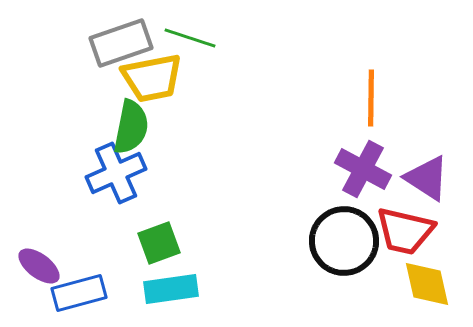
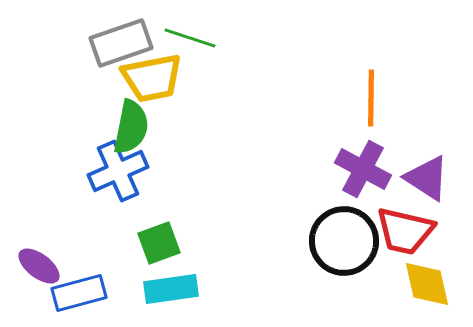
blue cross: moved 2 px right, 2 px up
